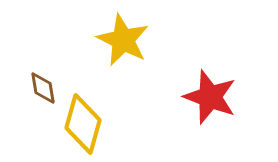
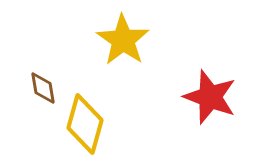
yellow star: rotated 8 degrees clockwise
yellow diamond: moved 2 px right
